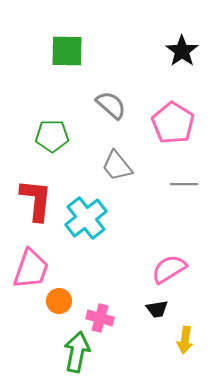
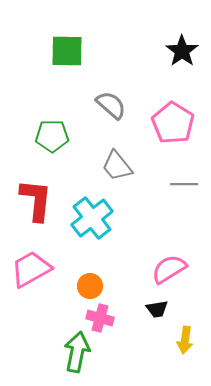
cyan cross: moved 6 px right
pink trapezoid: rotated 138 degrees counterclockwise
orange circle: moved 31 px right, 15 px up
